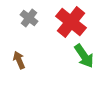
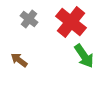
gray cross: moved 1 px down
brown arrow: rotated 30 degrees counterclockwise
